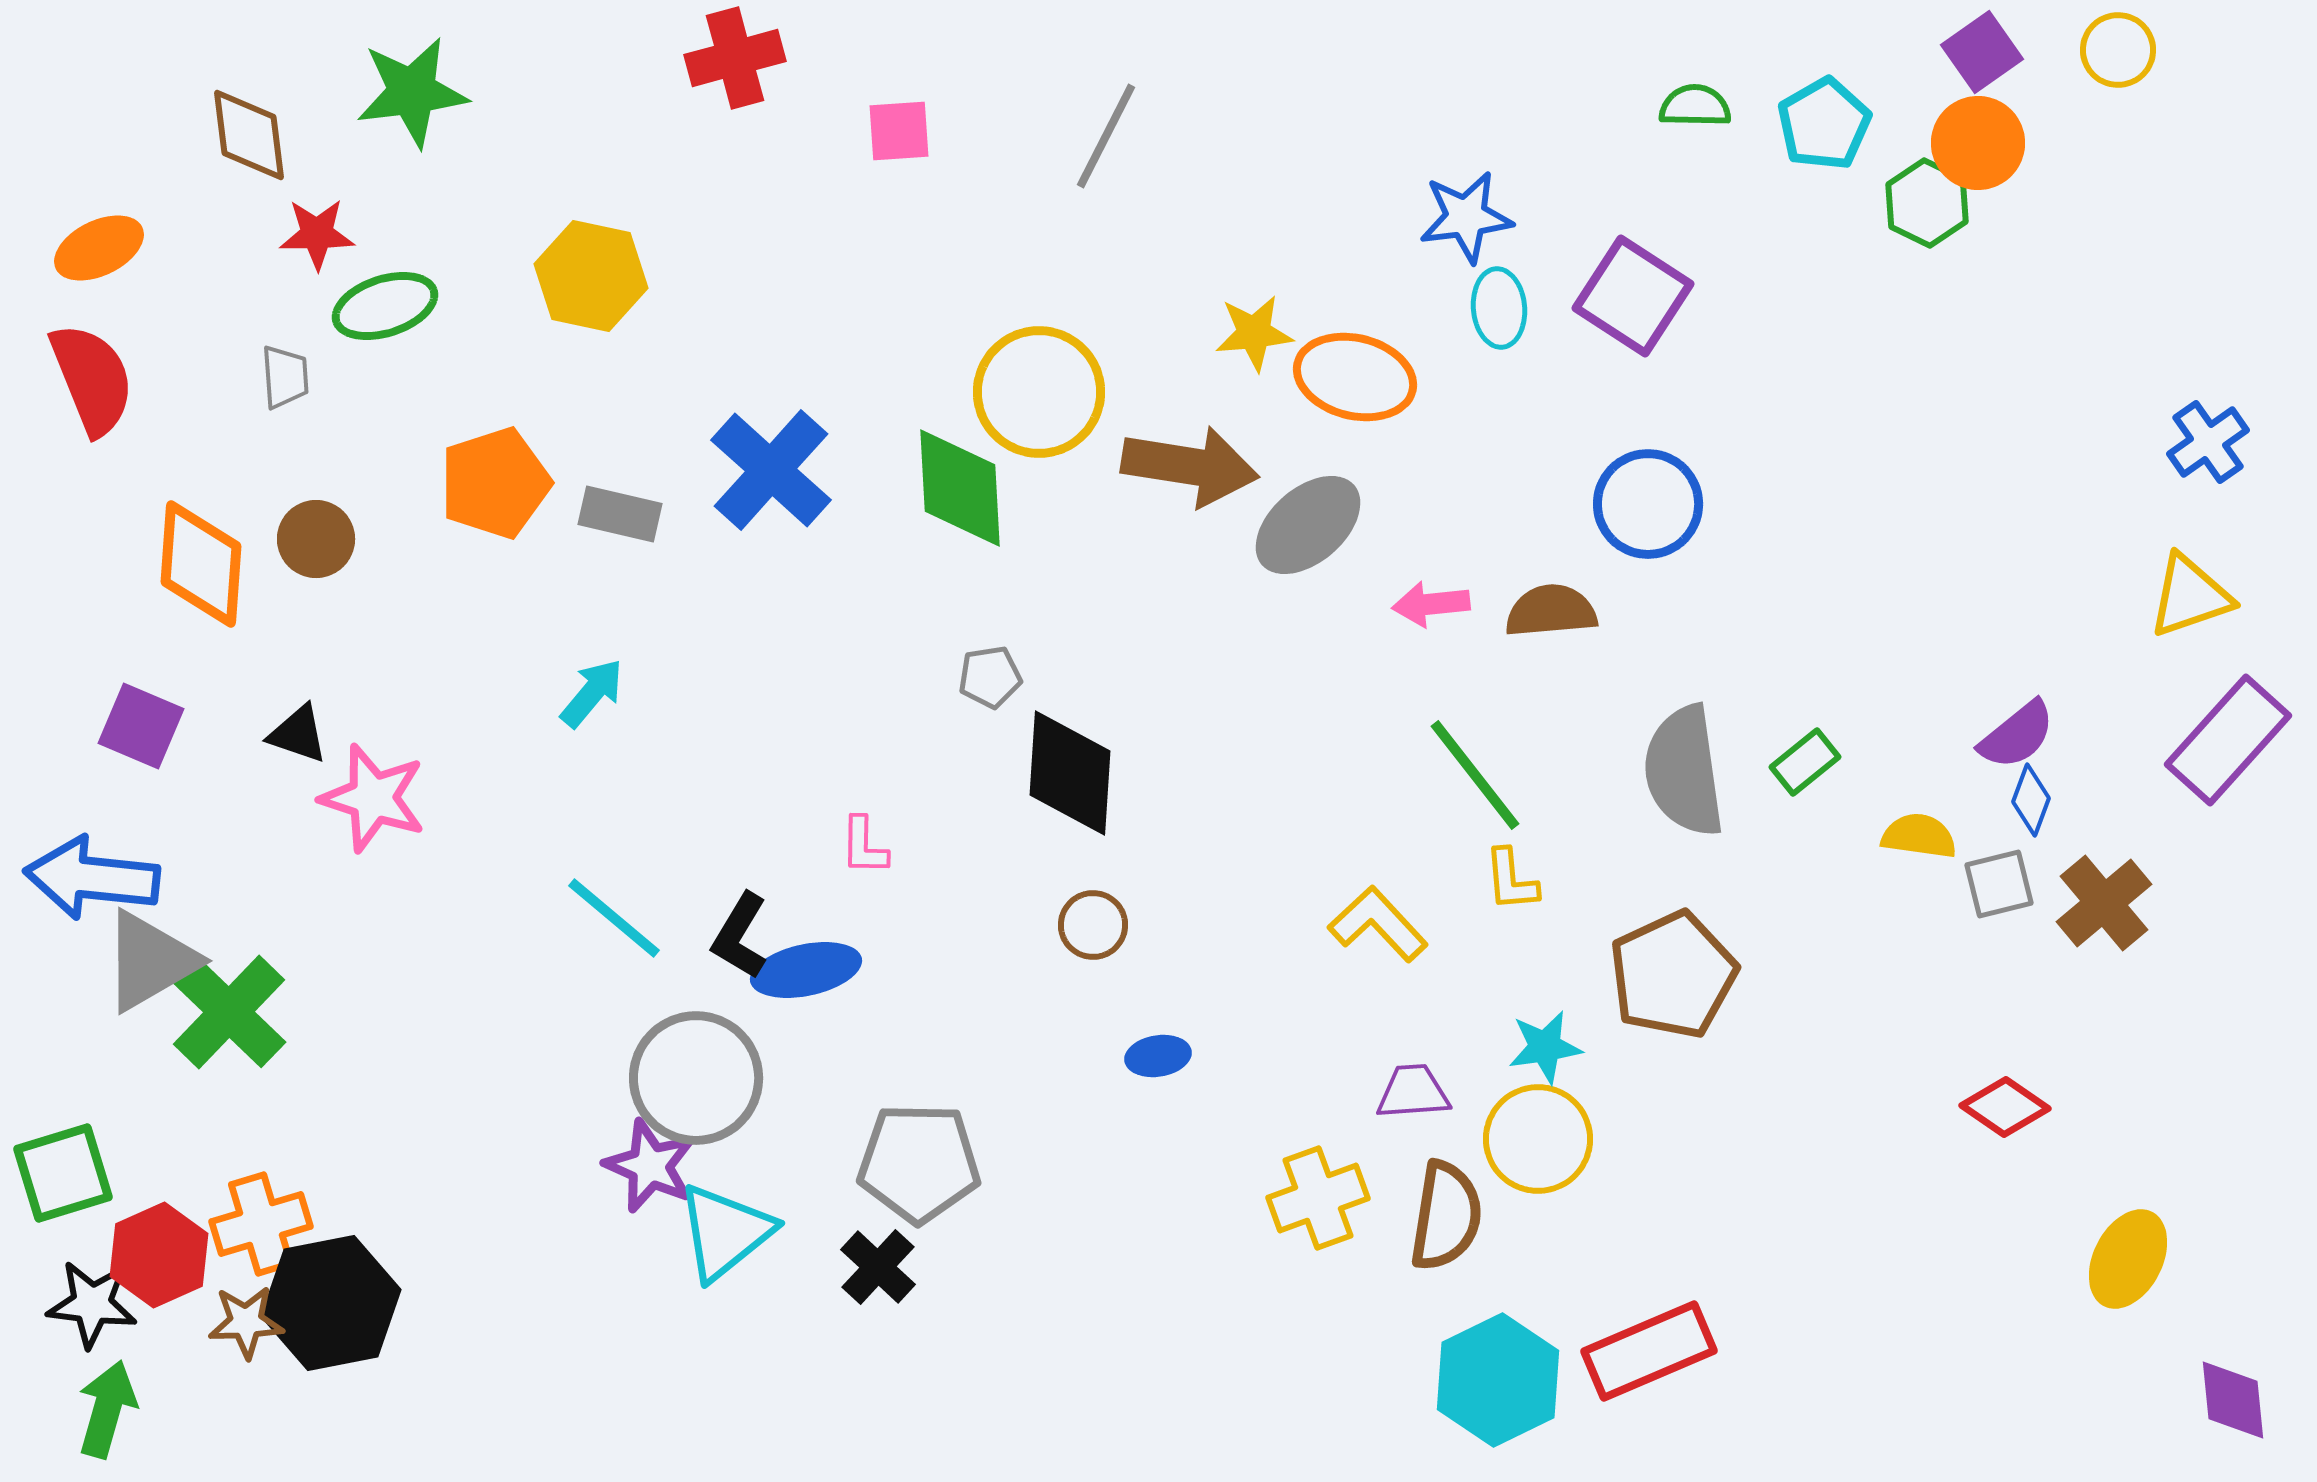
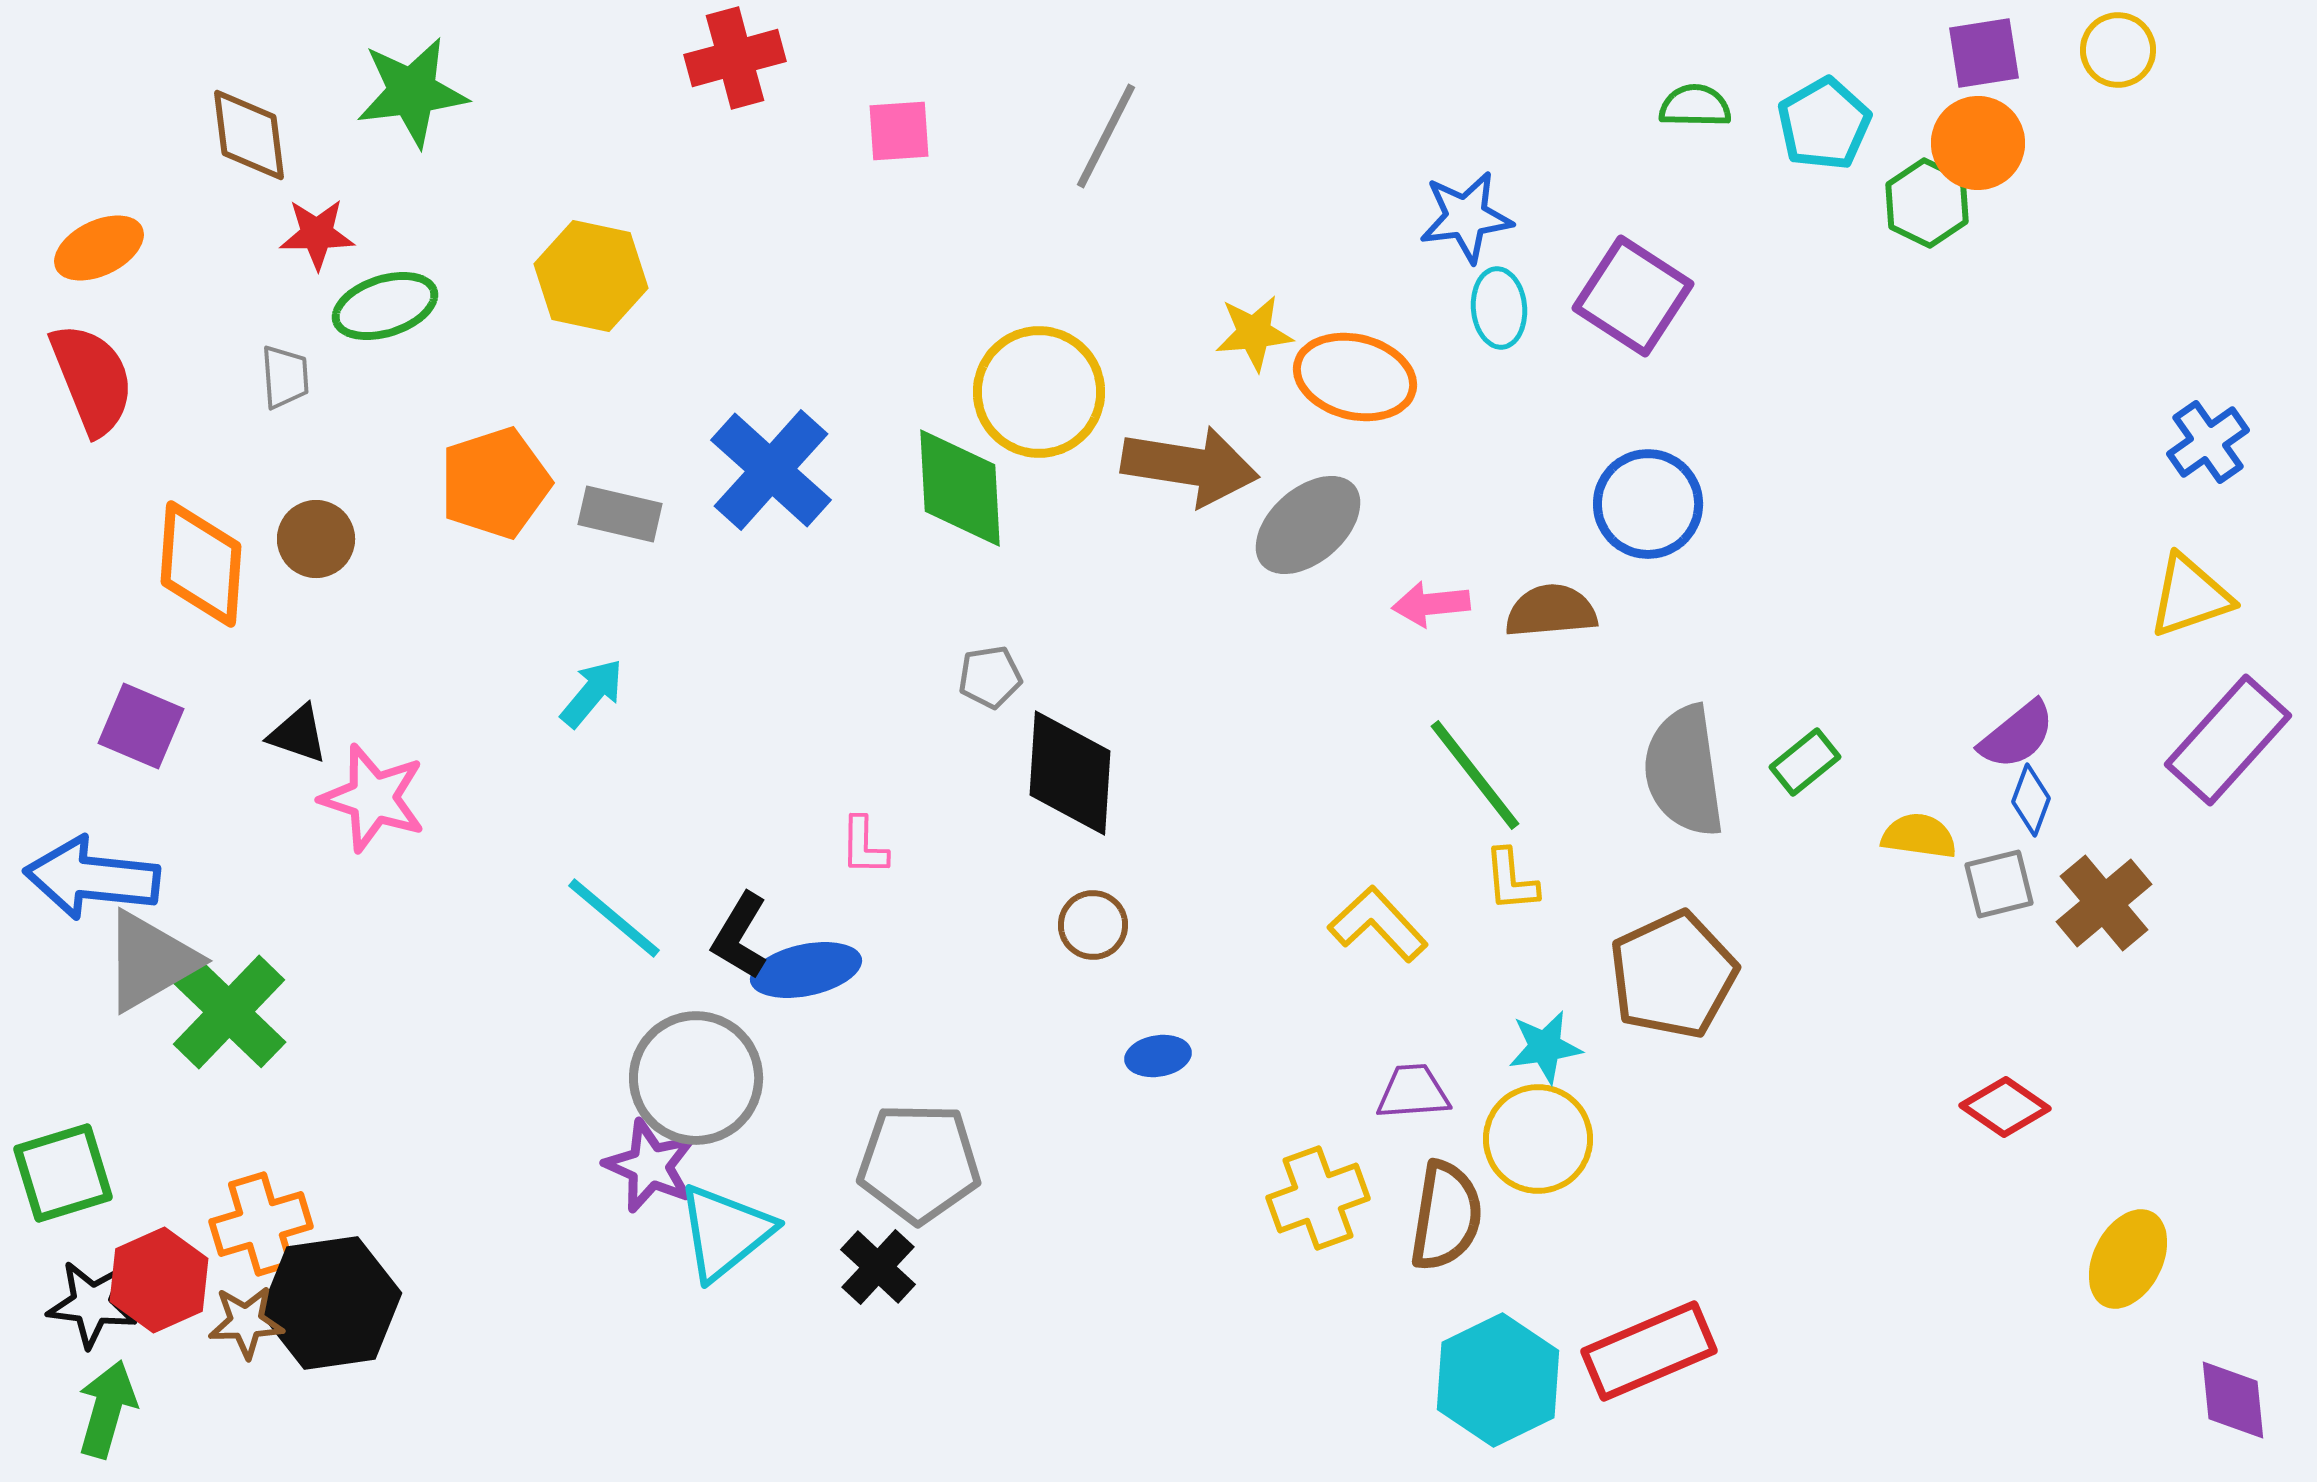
purple square at (1982, 52): moved 2 px right, 1 px down; rotated 26 degrees clockwise
red hexagon at (159, 1255): moved 25 px down
black hexagon at (331, 1303): rotated 3 degrees clockwise
